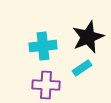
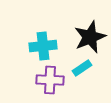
black star: moved 2 px right
purple cross: moved 4 px right, 5 px up
